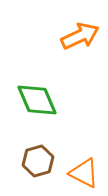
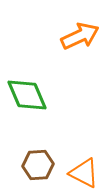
green diamond: moved 10 px left, 5 px up
brown hexagon: moved 4 px down; rotated 12 degrees clockwise
